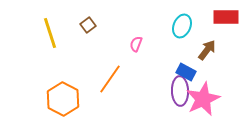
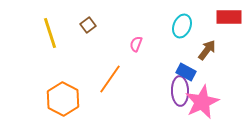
red rectangle: moved 3 px right
pink star: moved 1 px left, 3 px down
